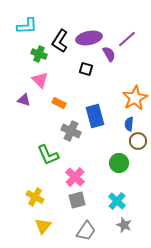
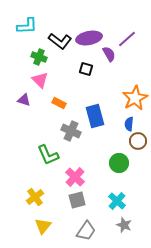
black L-shape: rotated 85 degrees counterclockwise
green cross: moved 3 px down
yellow cross: rotated 24 degrees clockwise
